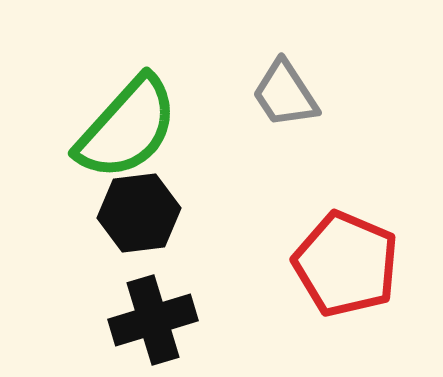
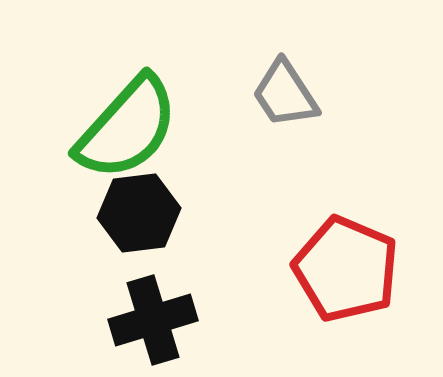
red pentagon: moved 5 px down
